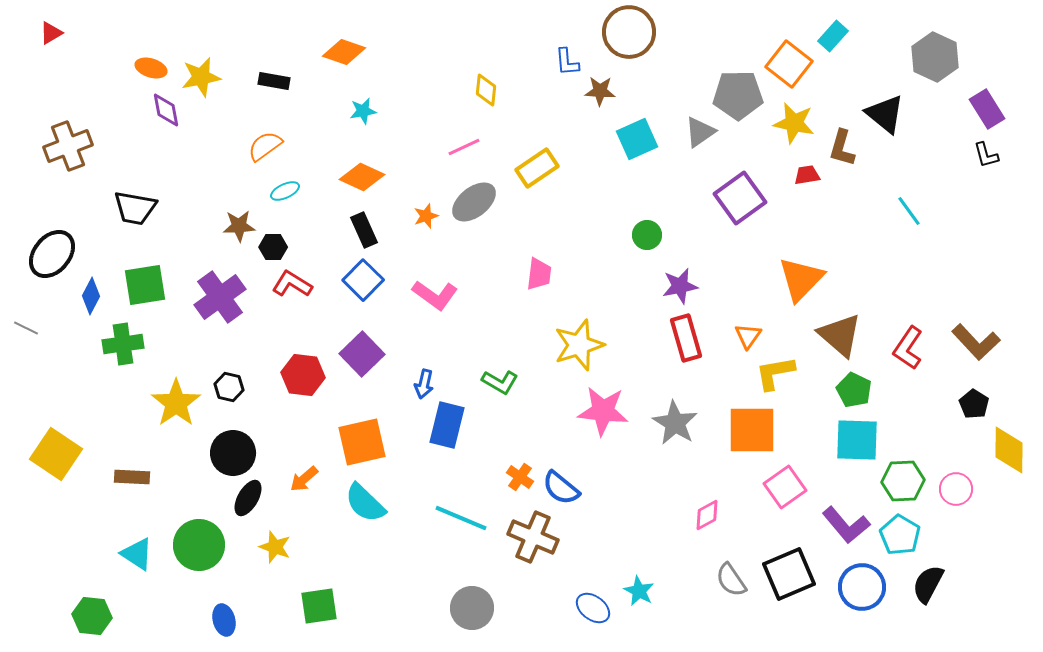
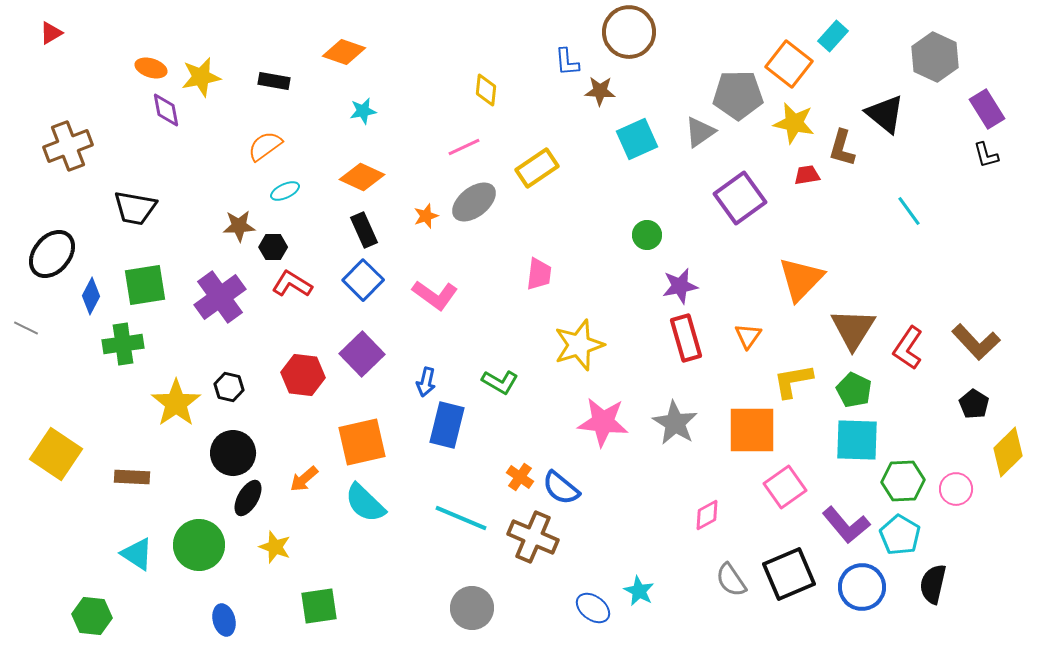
brown triangle at (840, 335): moved 13 px right, 6 px up; rotated 21 degrees clockwise
yellow L-shape at (775, 373): moved 18 px right, 8 px down
blue arrow at (424, 384): moved 2 px right, 2 px up
pink star at (603, 411): moved 11 px down
yellow diamond at (1009, 450): moved 1 px left, 2 px down; rotated 45 degrees clockwise
black semicircle at (928, 584): moved 5 px right; rotated 15 degrees counterclockwise
